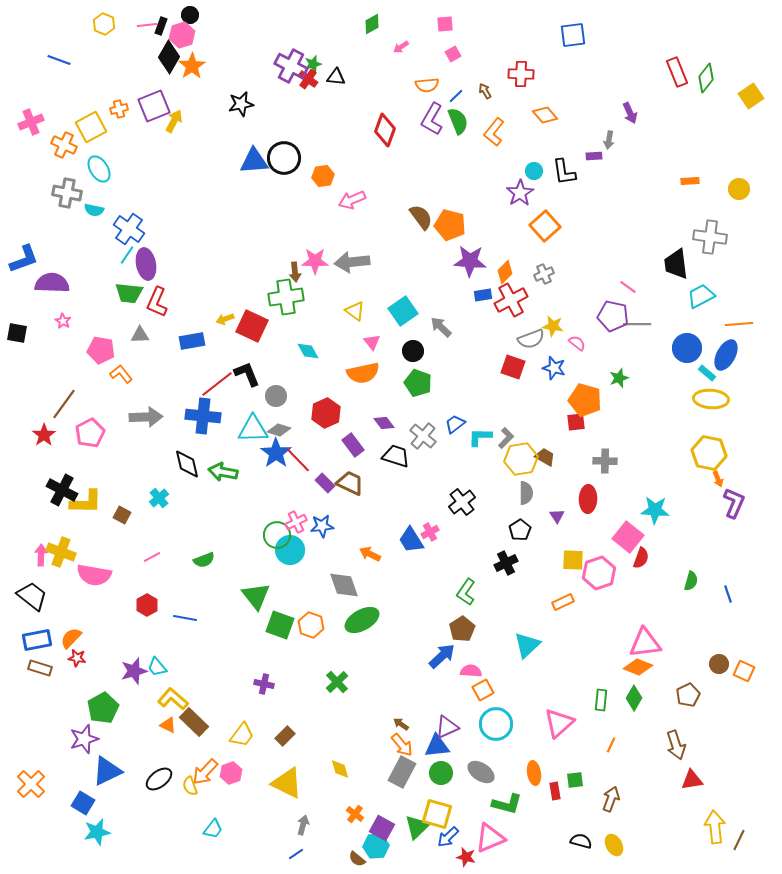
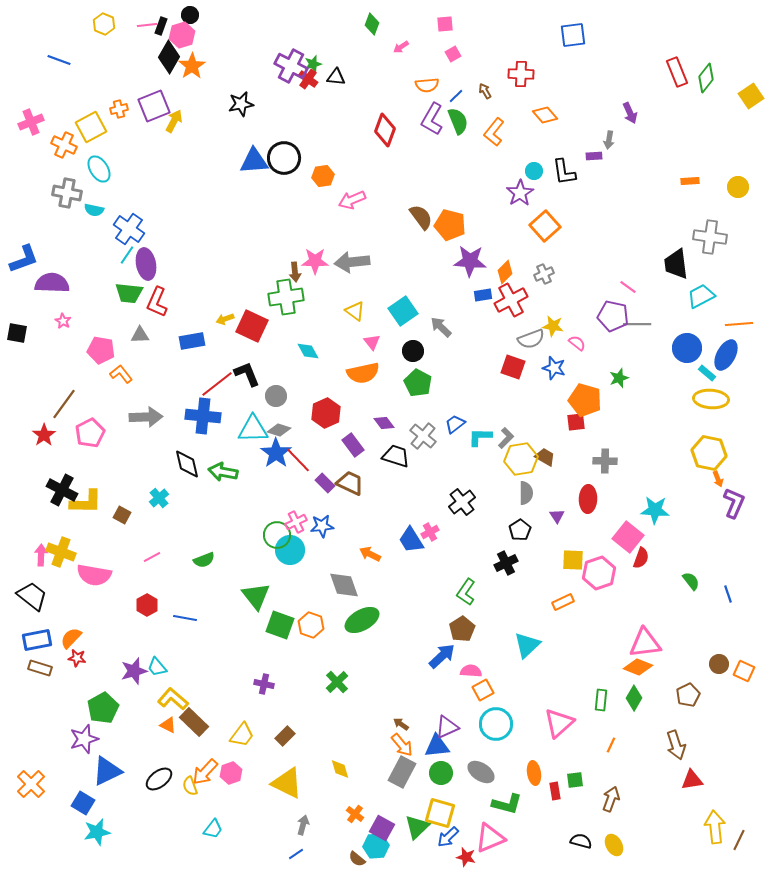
green diamond at (372, 24): rotated 40 degrees counterclockwise
yellow circle at (739, 189): moved 1 px left, 2 px up
green pentagon at (418, 383): rotated 8 degrees clockwise
green semicircle at (691, 581): rotated 54 degrees counterclockwise
yellow square at (437, 814): moved 3 px right, 1 px up
